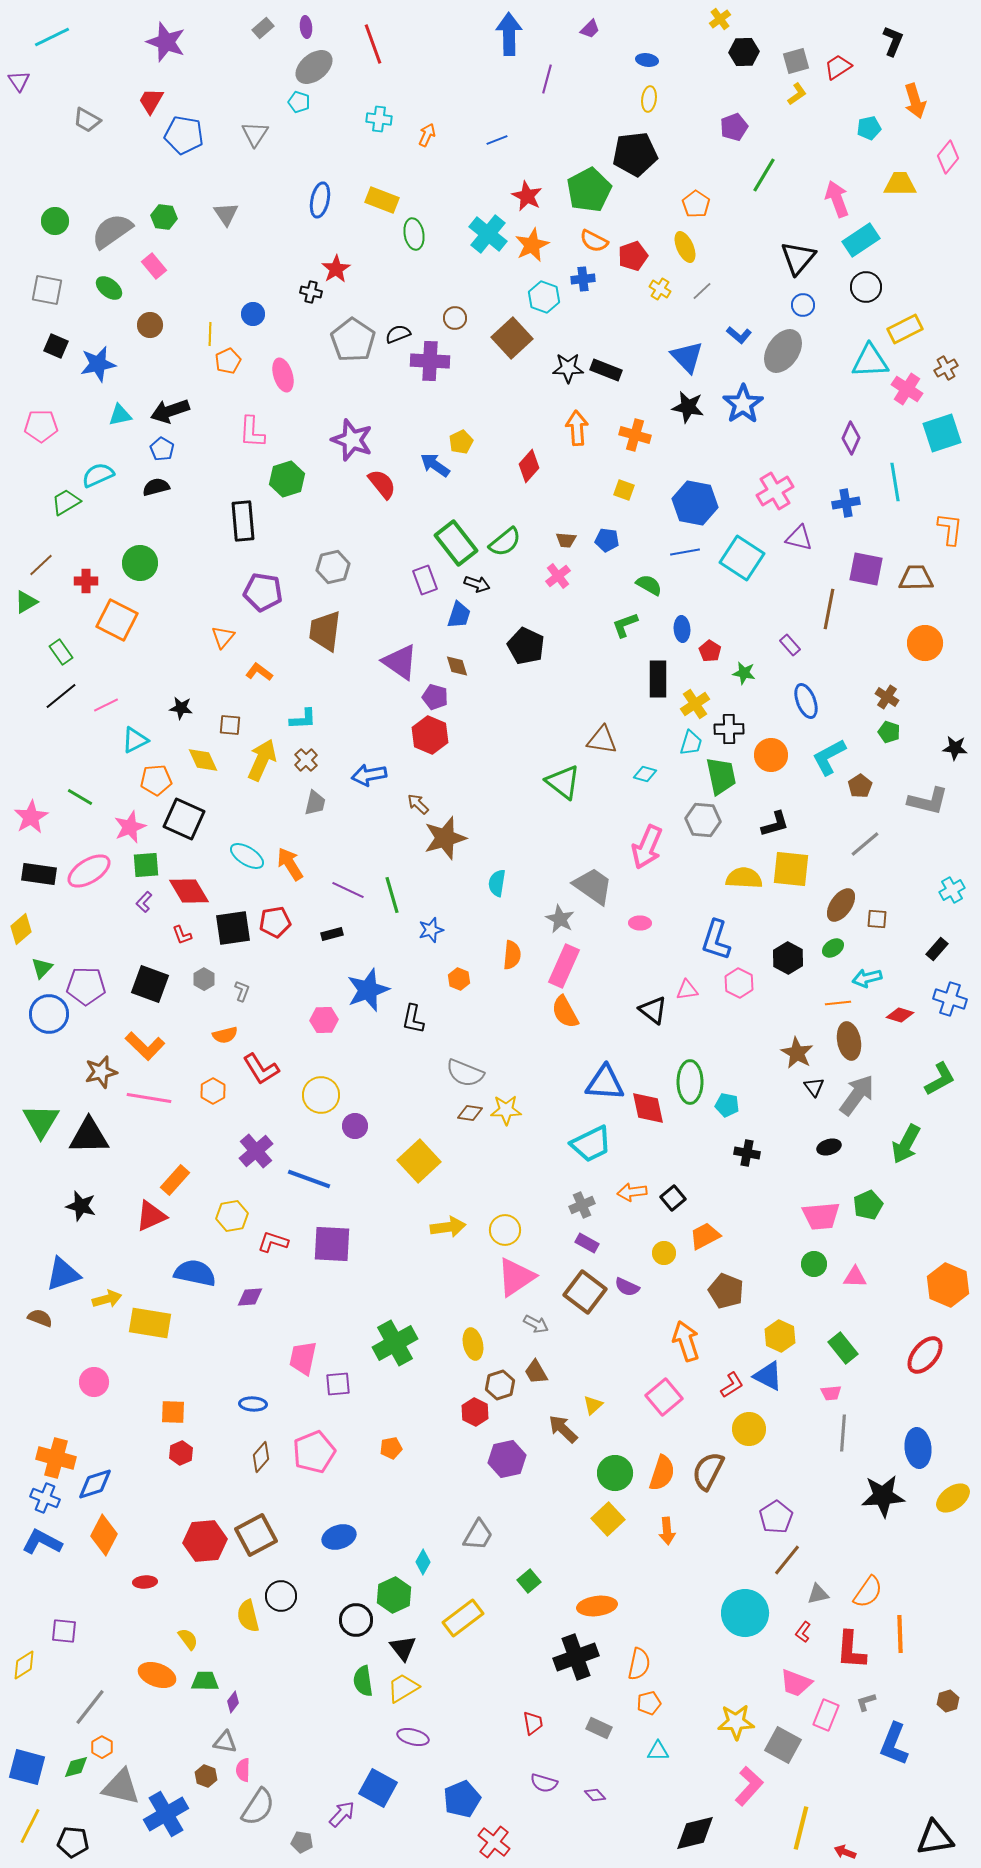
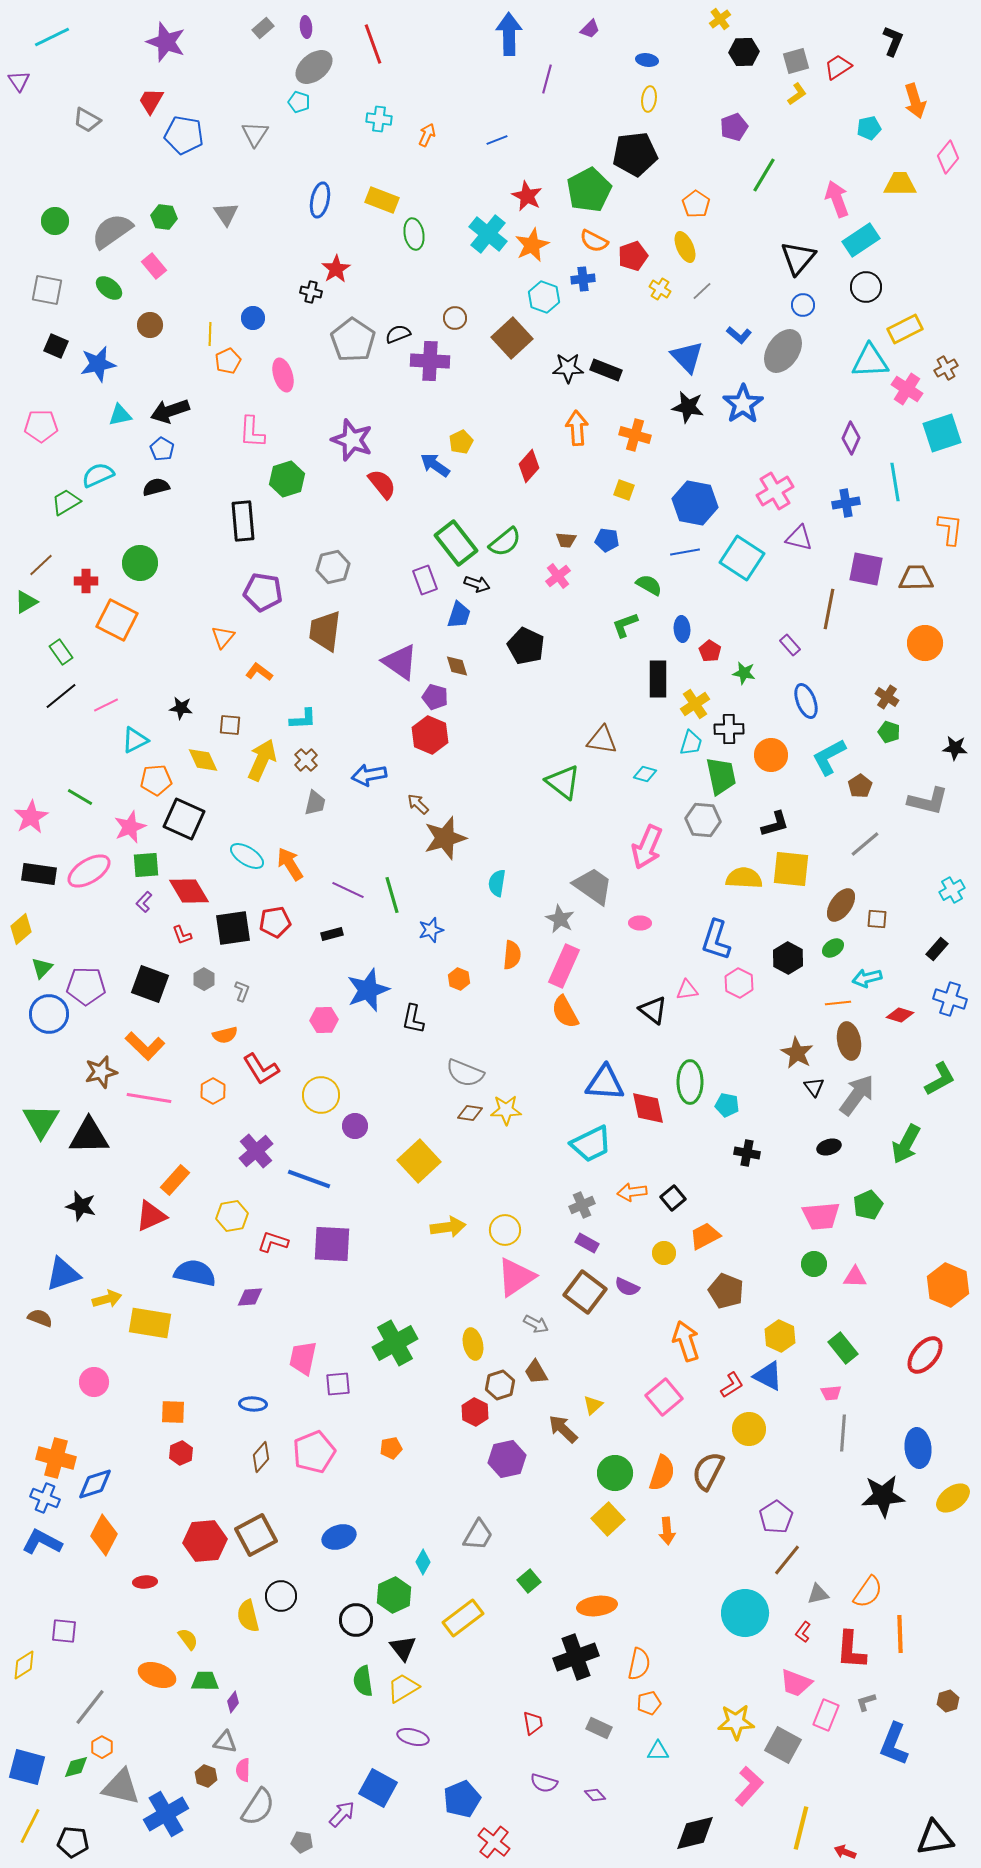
blue circle at (253, 314): moved 4 px down
